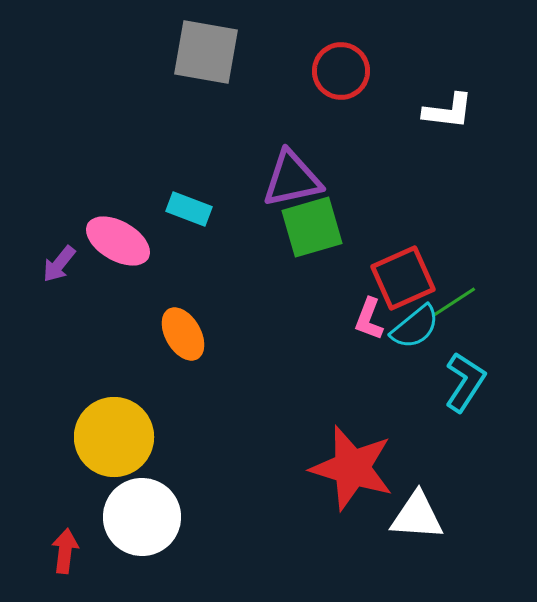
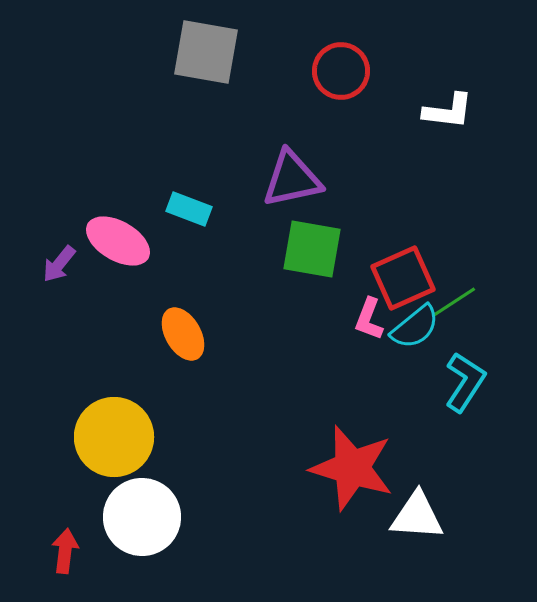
green square: moved 22 px down; rotated 26 degrees clockwise
